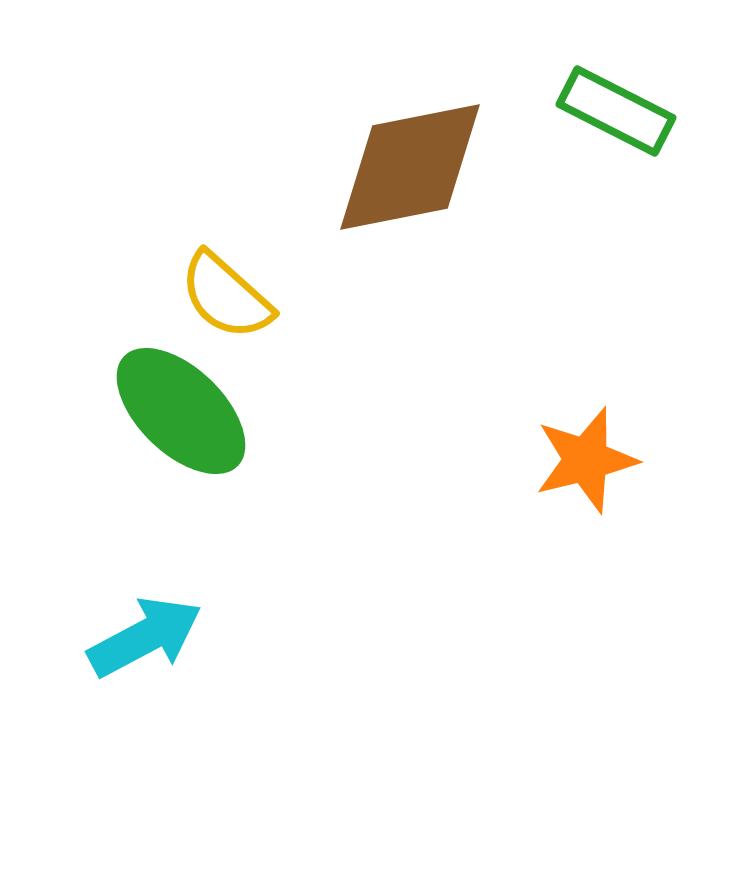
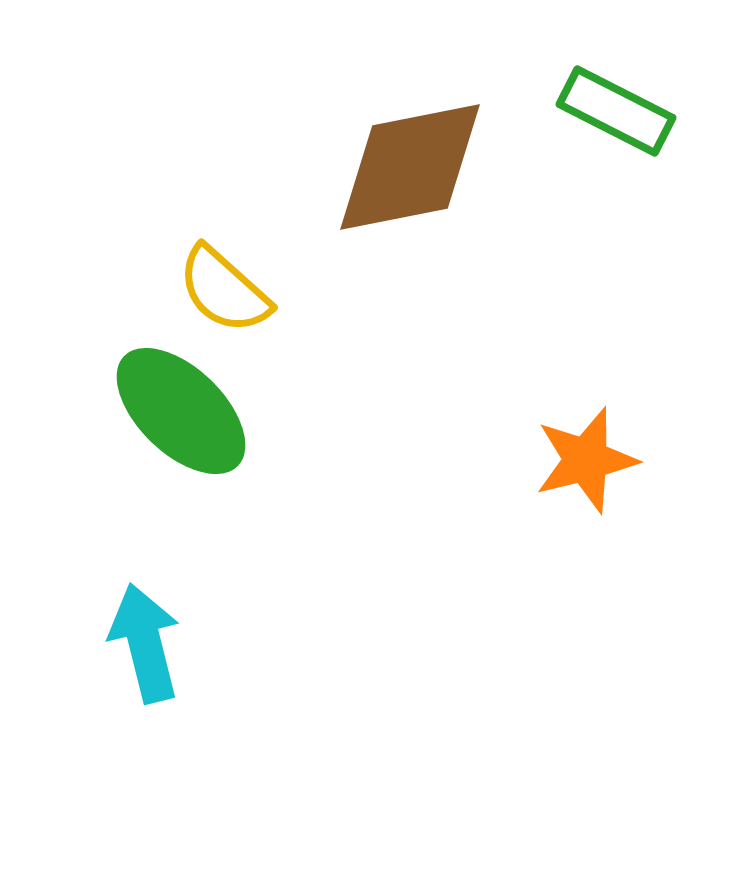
yellow semicircle: moved 2 px left, 6 px up
cyan arrow: moved 6 px down; rotated 76 degrees counterclockwise
